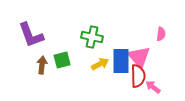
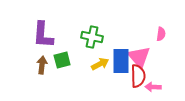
purple L-shape: moved 12 px right; rotated 24 degrees clockwise
pink arrow: rotated 35 degrees counterclockwise
